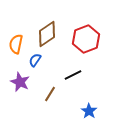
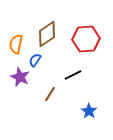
red hexagon: rotated 16 degrees clockwise
purple star: moved 5 px up
